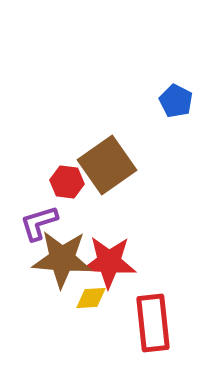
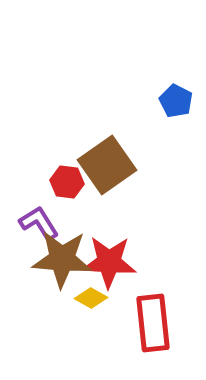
purple L-shape: rotated 75 degrees clockwise
yellow diamond: rotated 32 degrees clockwise
